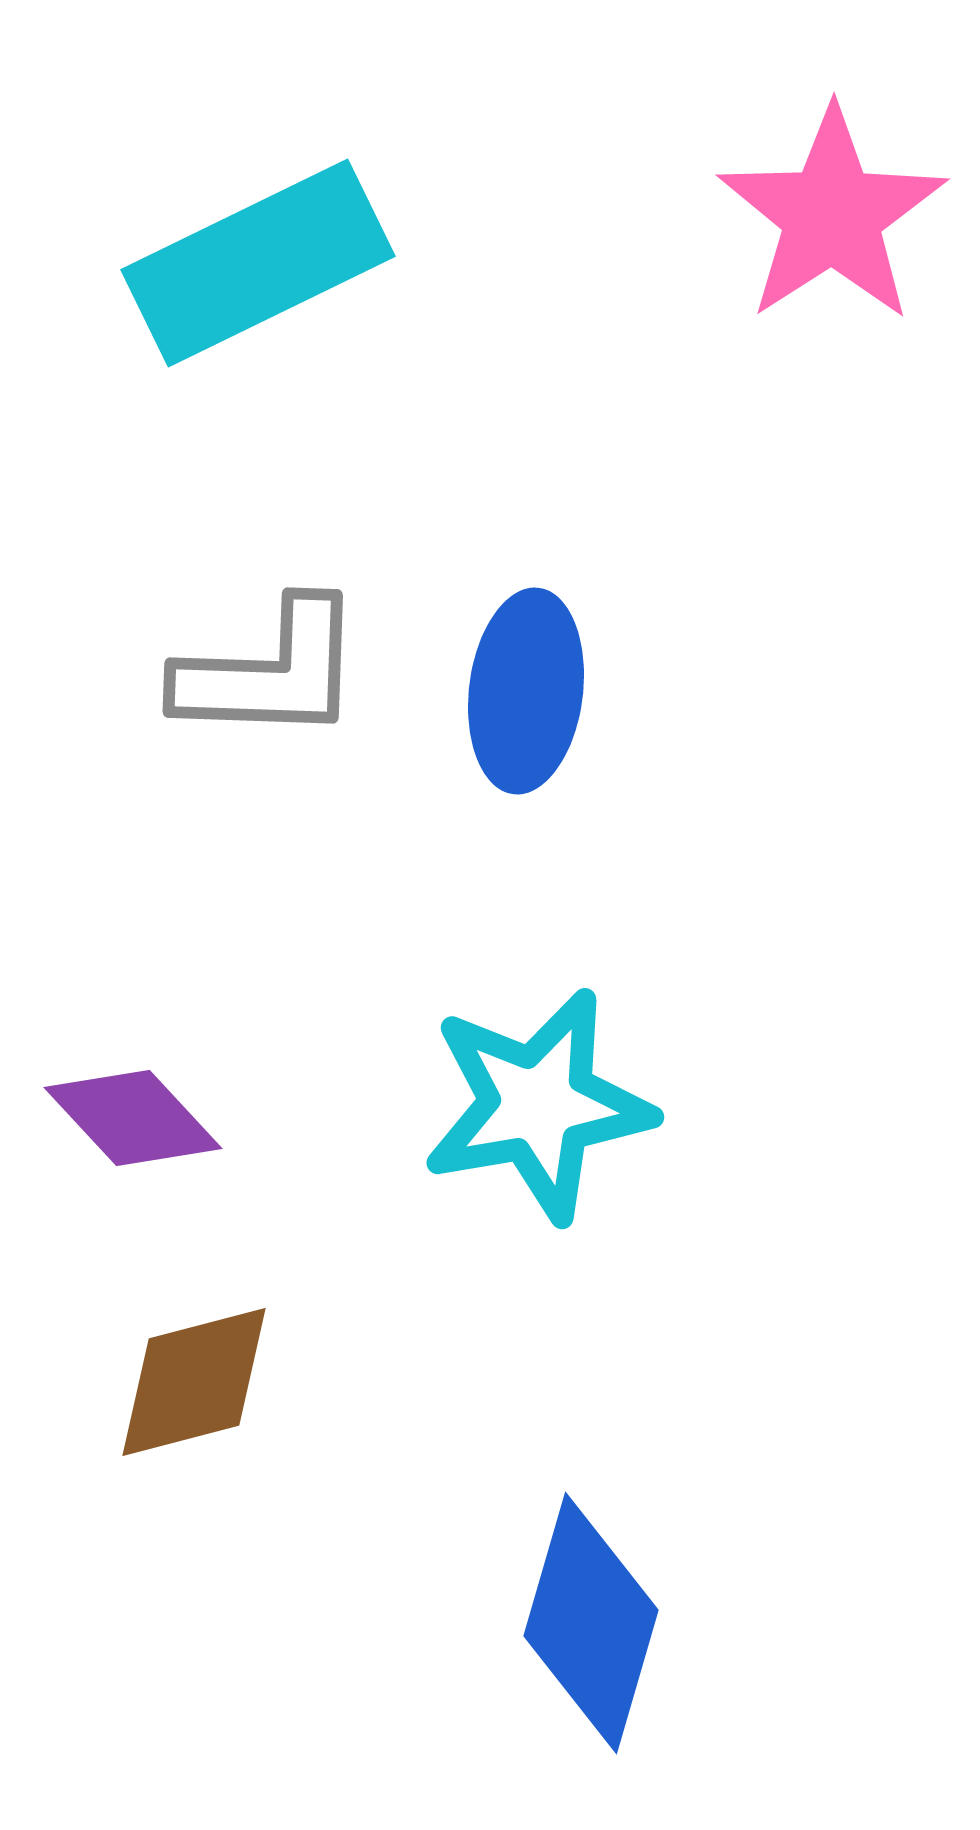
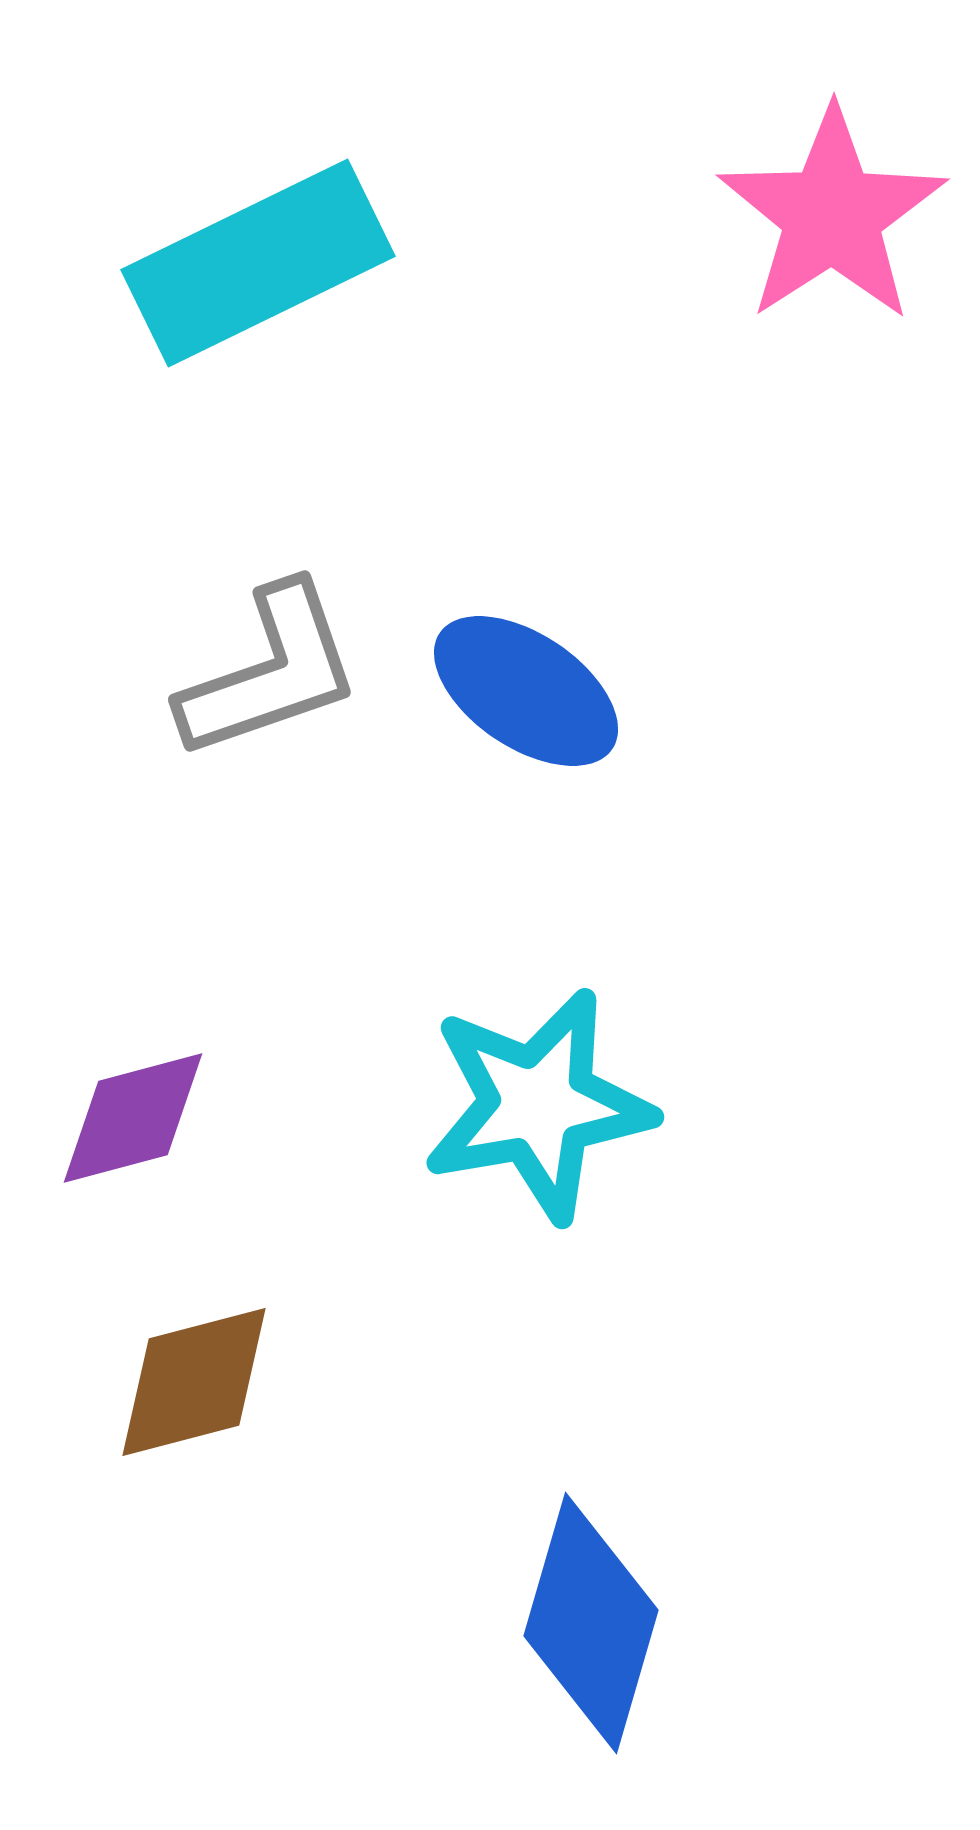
gray L-shape: rotated 21 degrees counterclockwise
blue ellipse: rotated 63 degrees counterclockwise
purple diamond: rotated 62 degrees counterclockwise
